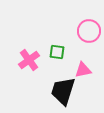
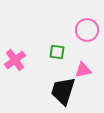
pink circle: moved 2 px left, 1 px up
pink cross: moved 14 px left
